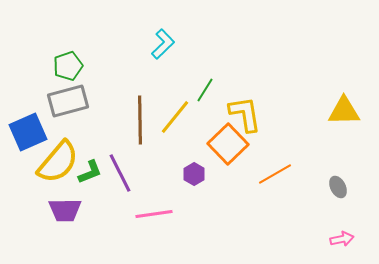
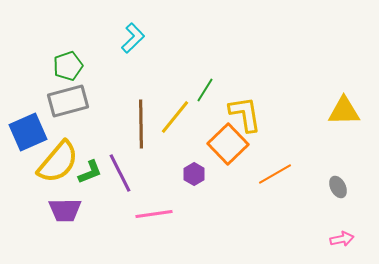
cyan L-shape: moved 30 px left, 6 px up
brown line: moved 1 px right, 4 px down
